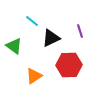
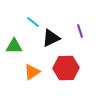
cyan line: moved 1 px right, 1 px down
green triangle: rotated 36 degrees counterclockwise
red hexagon: moved 3 px left, 3 px down
orange triangle: moved 2 px left, 4 px up
